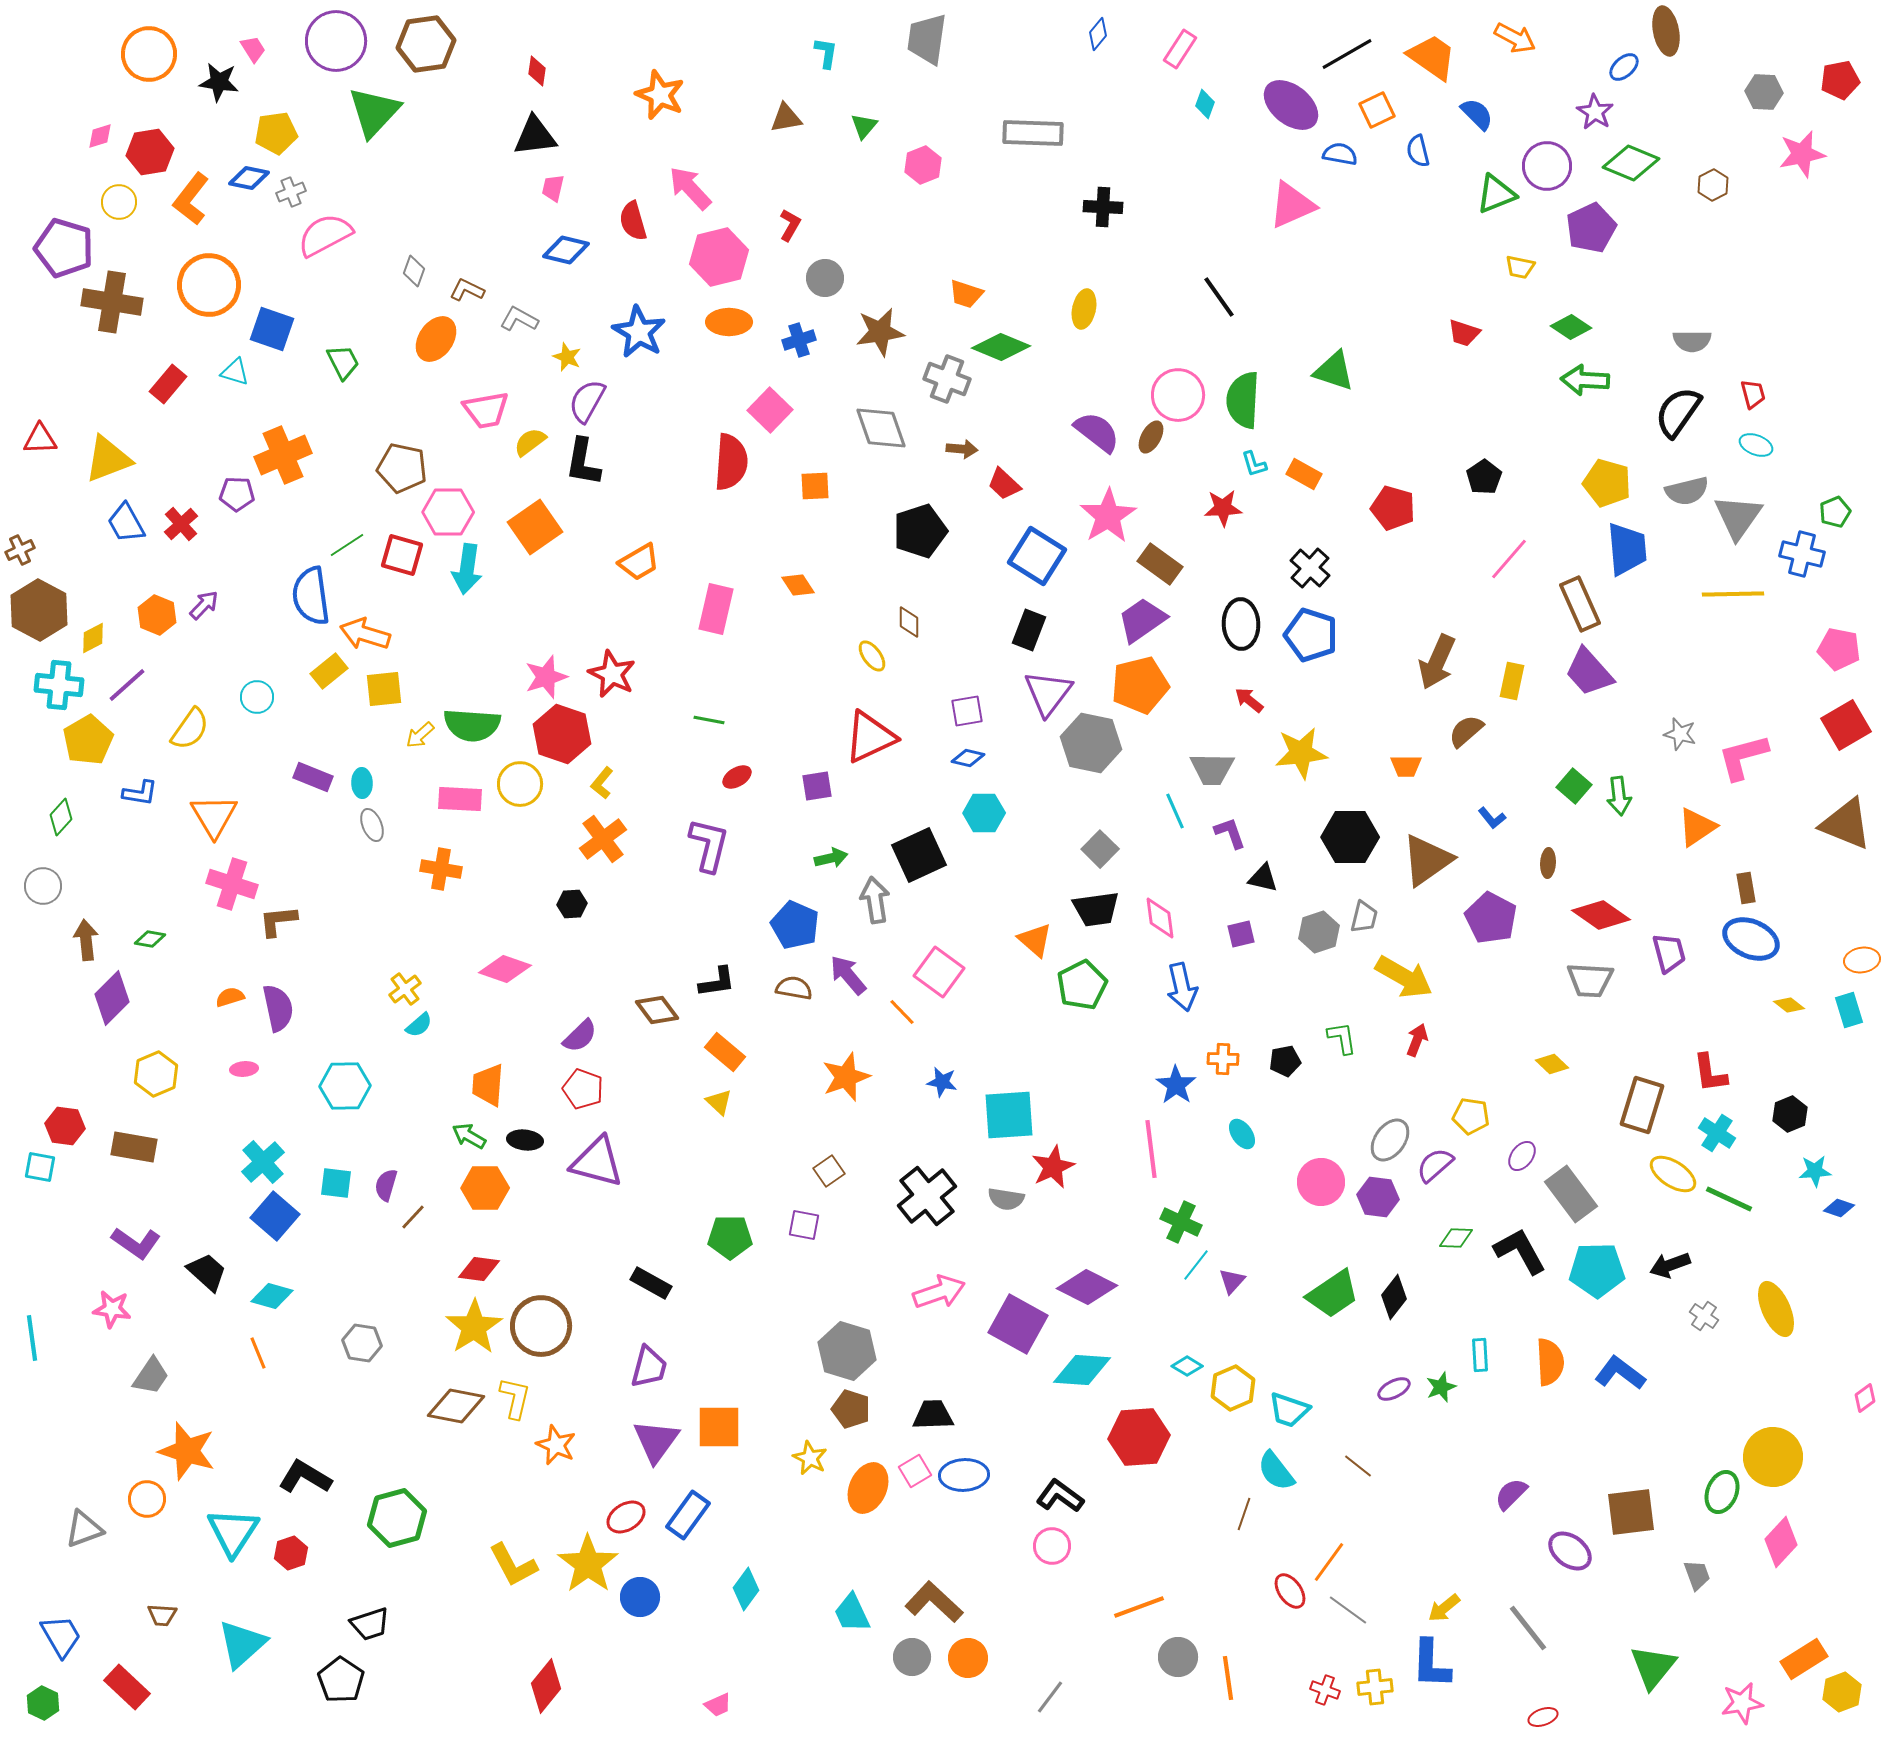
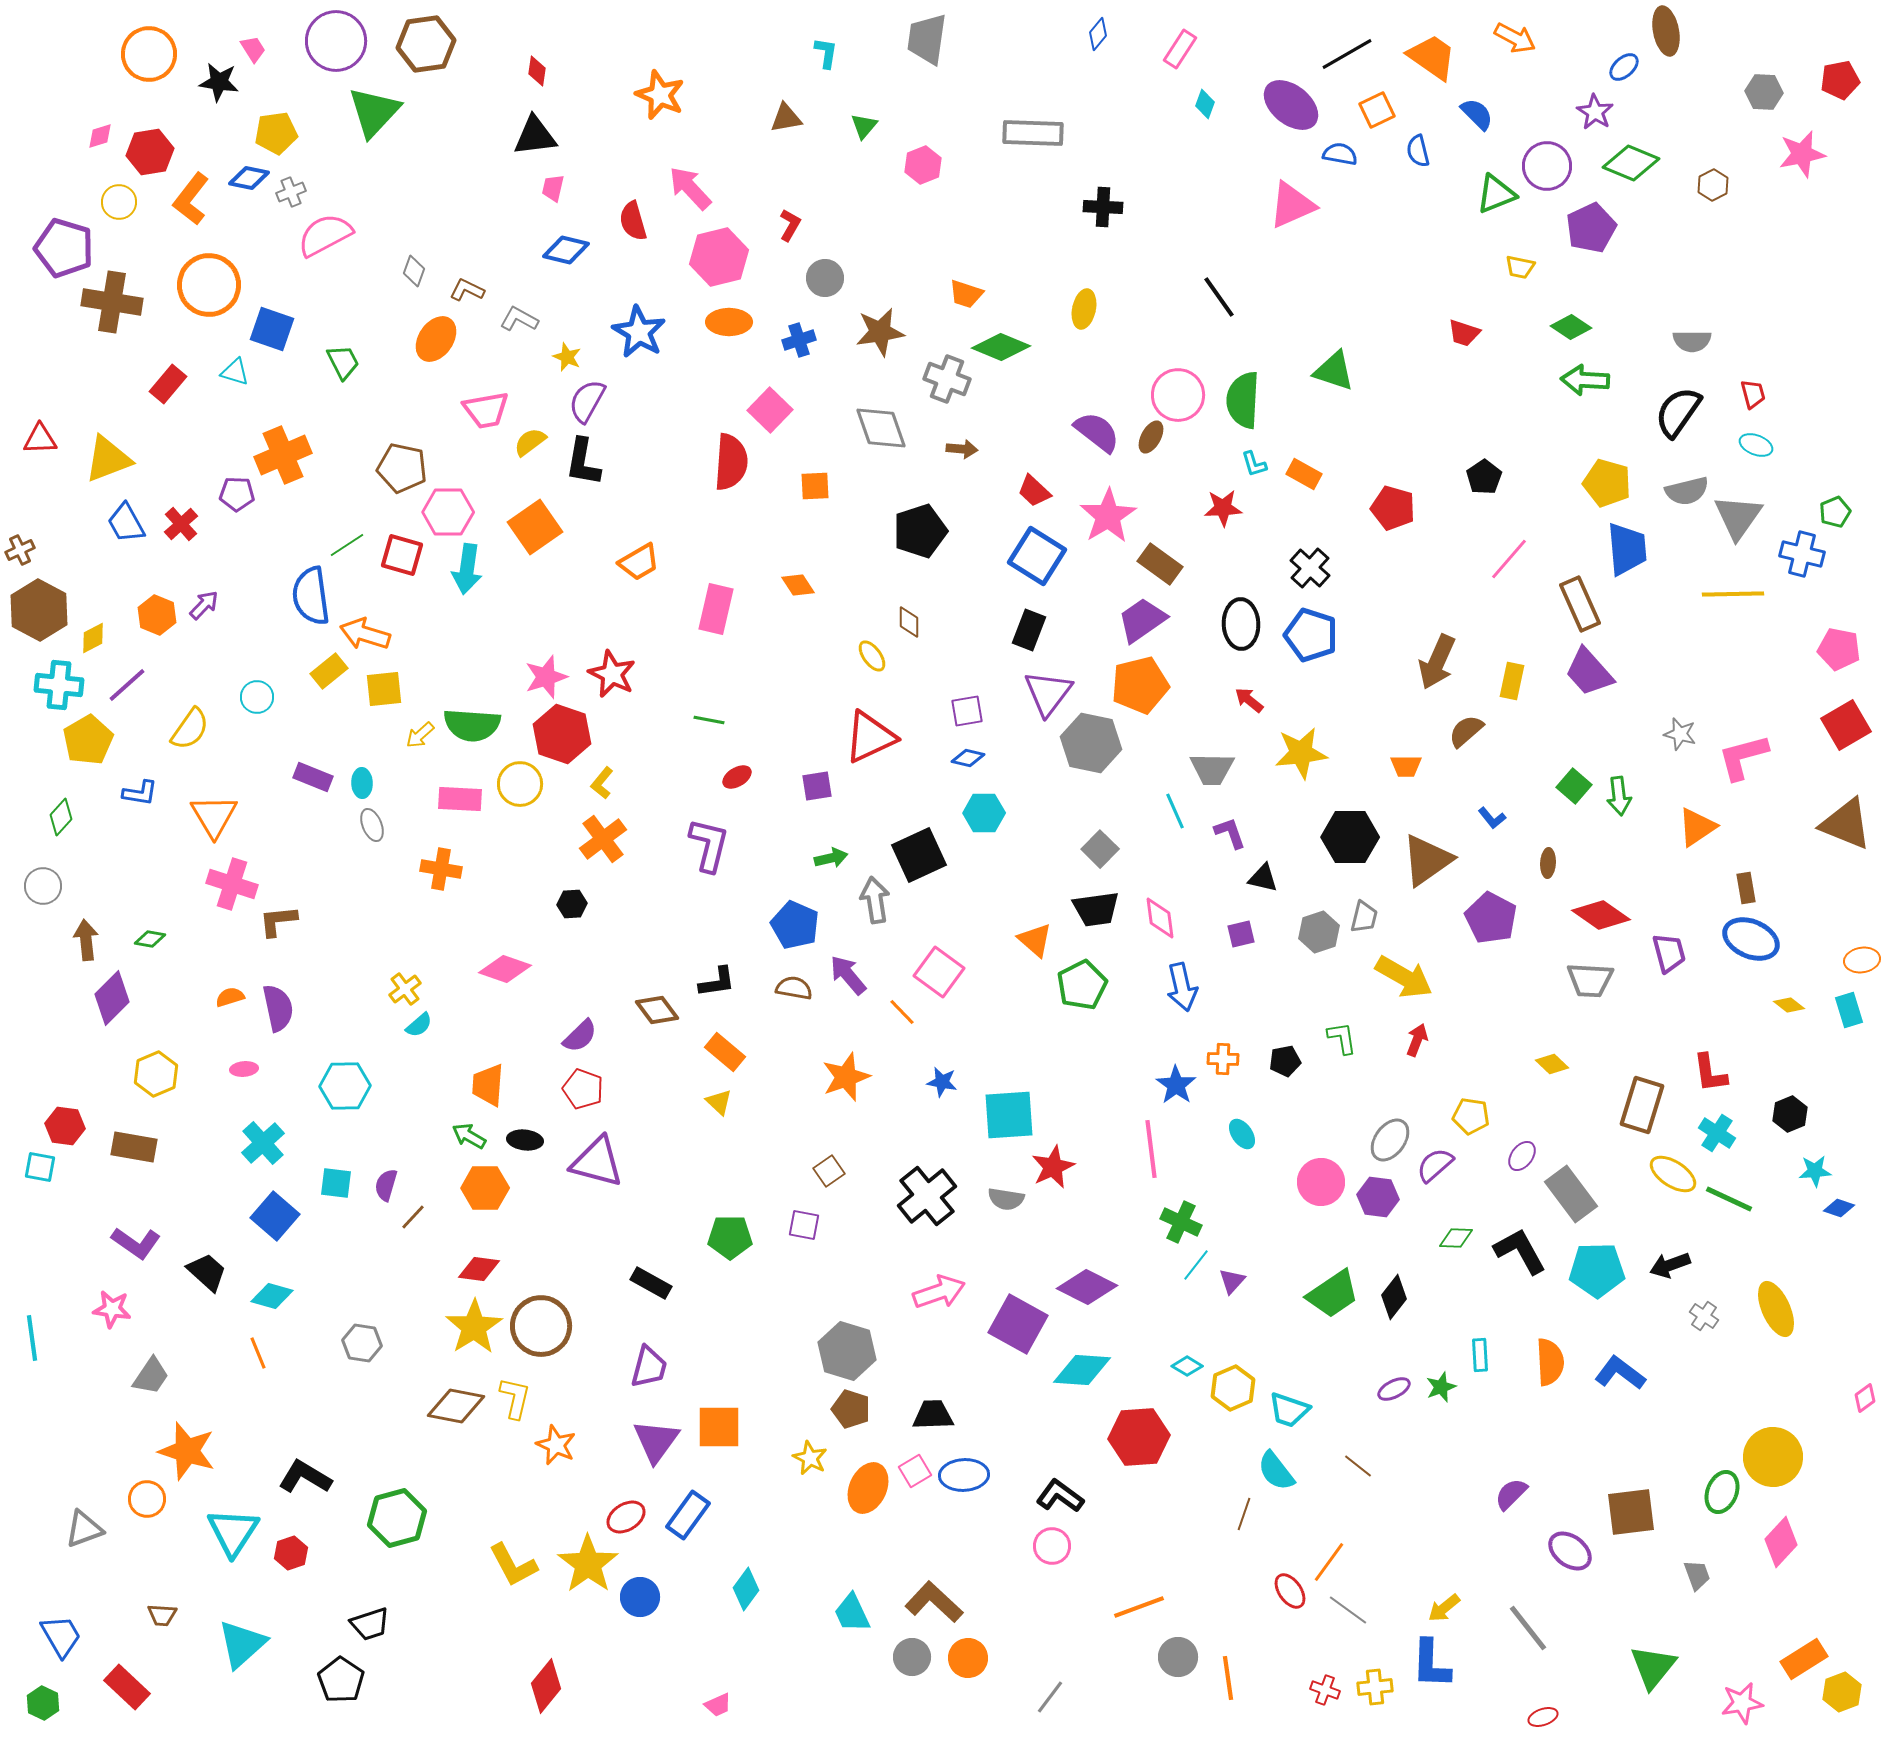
red trapezoid at (1004, 484): moved 30 px right, 7 px down
cyan cross at (263, 1162): moved 19 px up
